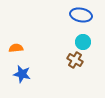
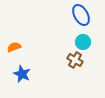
blue ellipse: rotated 50 degrees clockwise
orange semicircle: moved 2 px left, 1 px up; rotated 16 degrees counterclockwise
blue star: rotated 12 degrees clockwise
